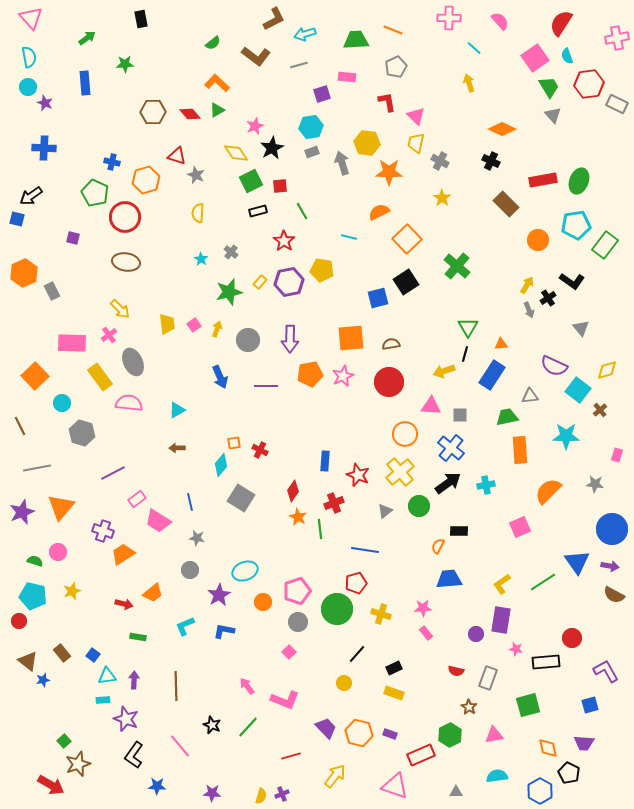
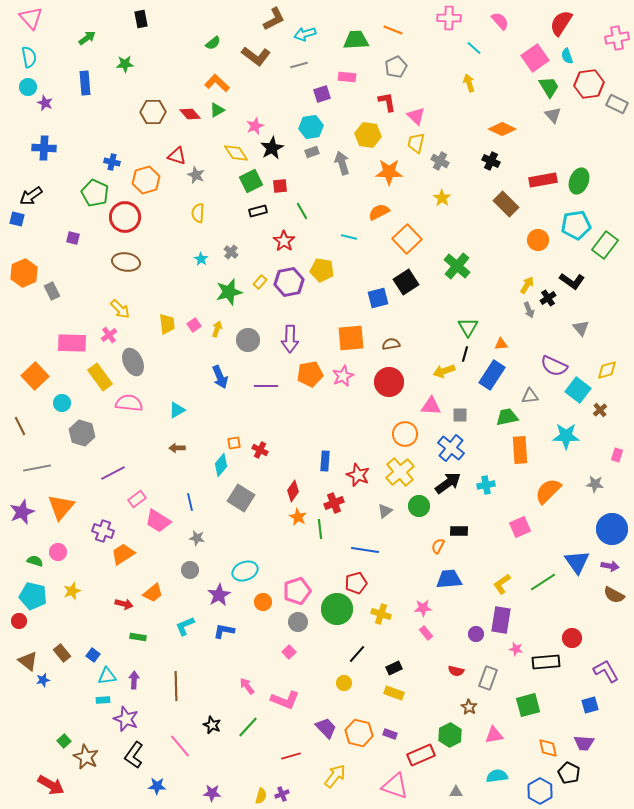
yellow hexagon at (367, 143): moved 1 px right, 8 px up
brown star at (78, 764): moved 8 px right, 7 px up; rotated 25 degrees counterclockwise
